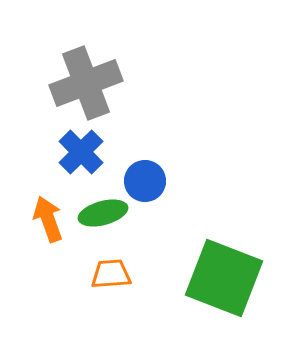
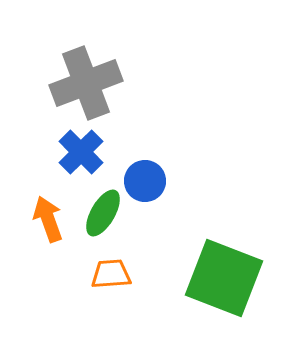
green ellipse: rotated 45 degrees counterclockwise
